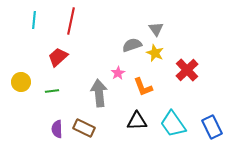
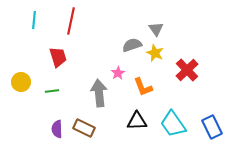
red trapezoid: rotated 115 degrees clockwise
